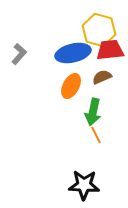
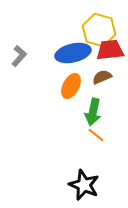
gray L-shape: moved 2 px down
orange line: rotated 24 degrees counterclockwise
black star: rotated 20 degrees clockwise
